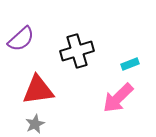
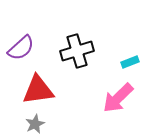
purple semicircle: moved 9 px down
cyan rectangle: moved 2 px up
